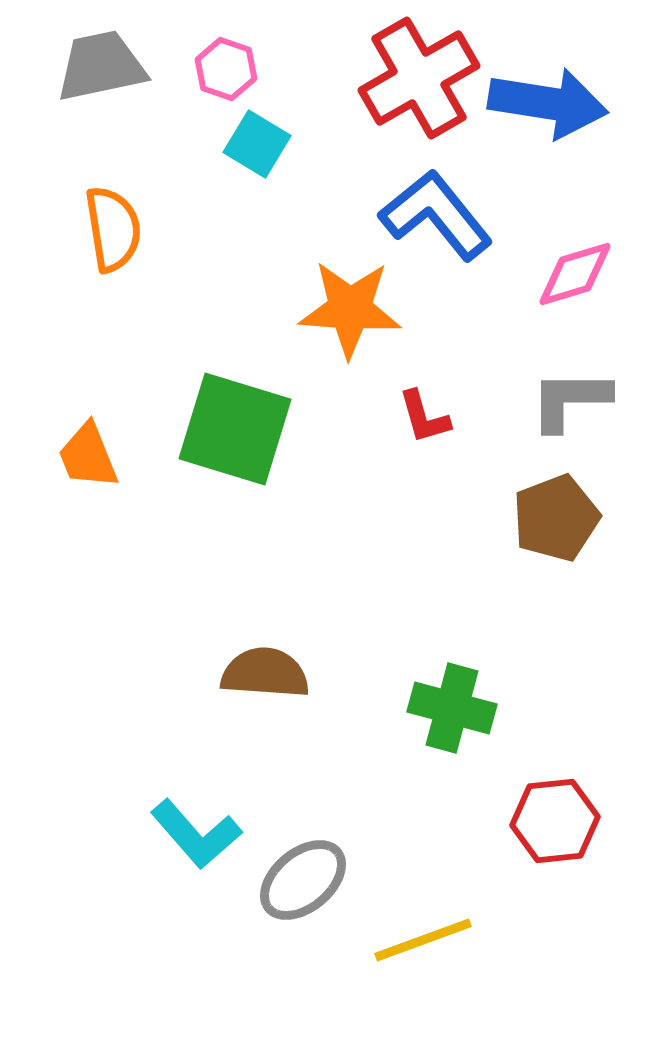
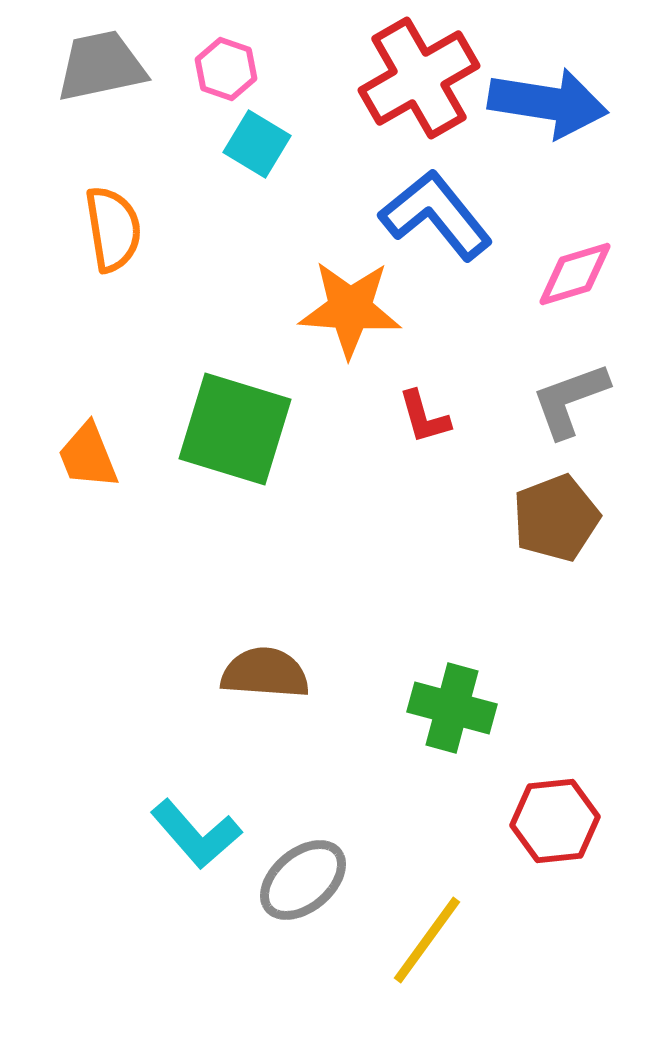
gray L-shape: rotated 20 degrees counterclockwise
yellow line: moved 4 px right; rotated 34 degrees counterclockwise
